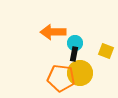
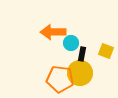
cyan circle: moved 4 px left
black rectangle: moved 8 px right
orange pentagon: moved 1 px left, 1 px down
